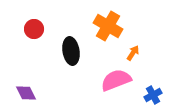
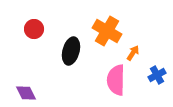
orange cross: moved 1 px left, 5 px down
black ellipse: rotated 24 degrees clockwise
pink semicircle: rotated 68 degrees counterclockwise
blue cross: moved 4 px right, 20 px up
